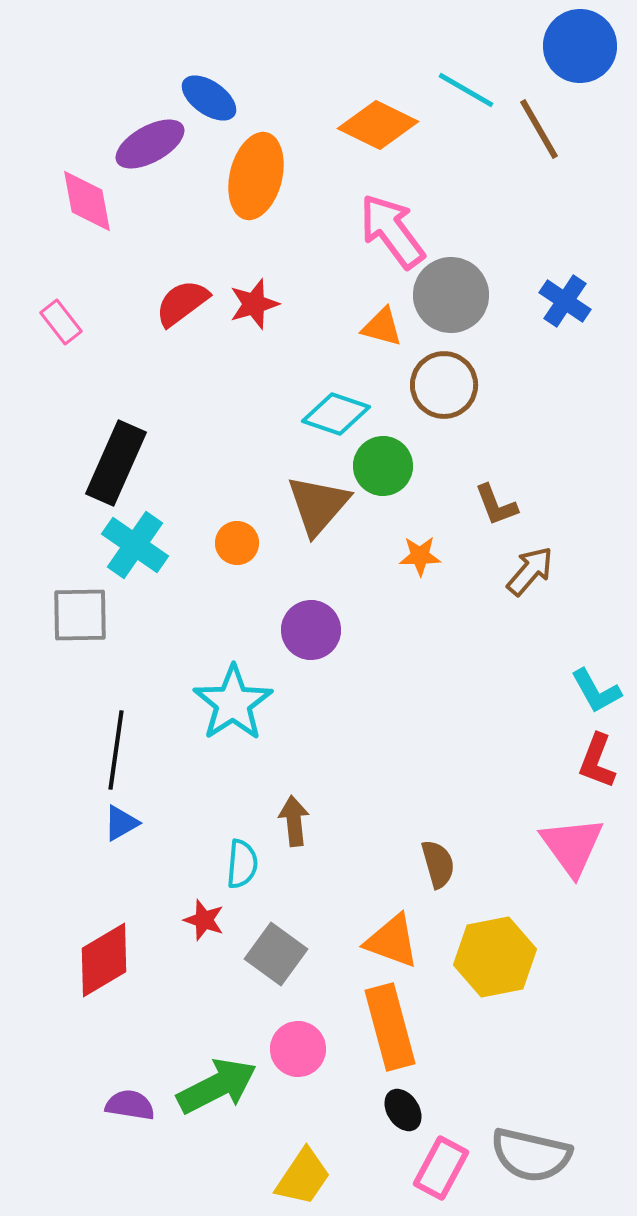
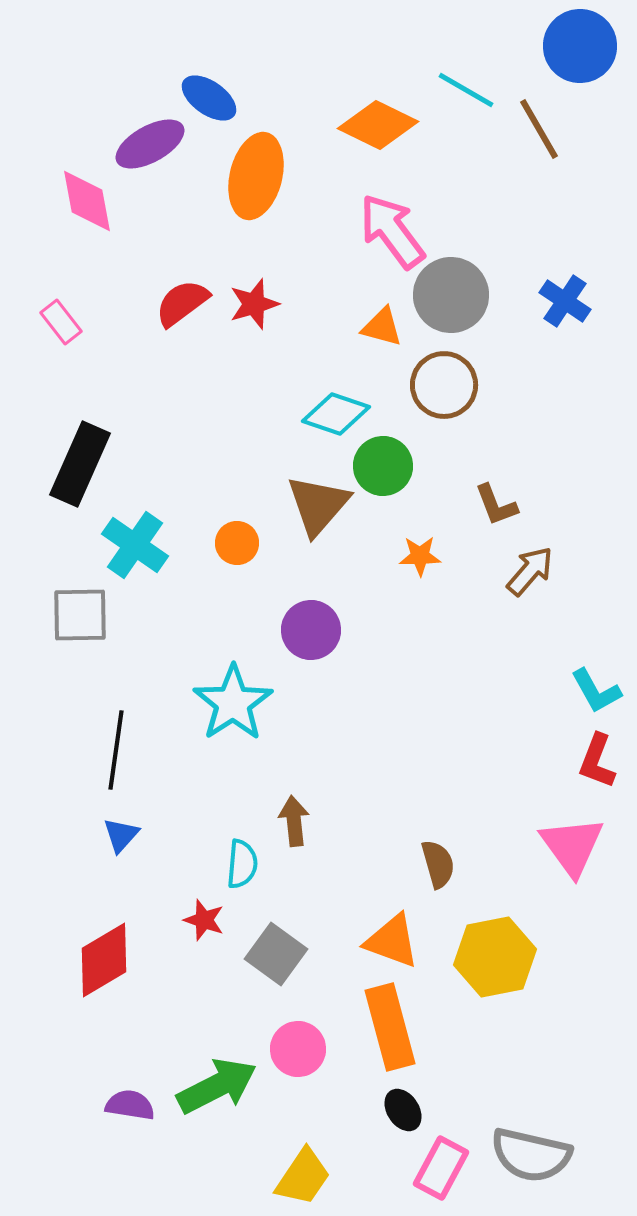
black rectangle at (116, 463): moved 36 px left, 1 px down
blue triangle at (121, 823): moved 12 px down; rotated 18 degrees counterclockwise
